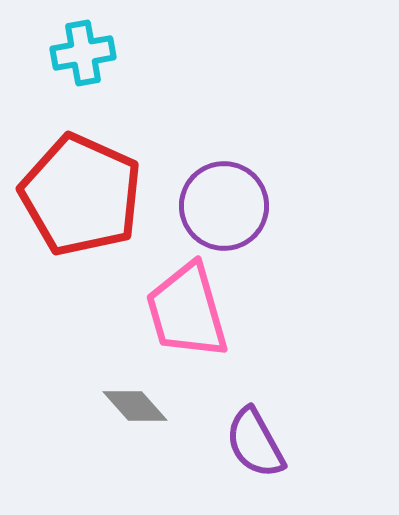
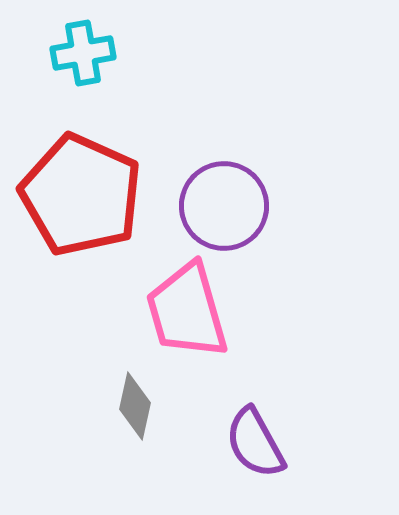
gray diamond: rotated 54 degrees clockwise
